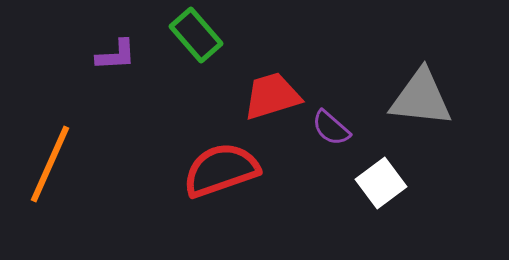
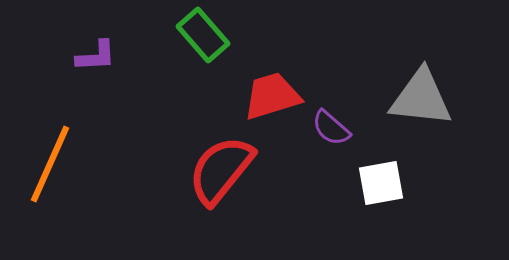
green rectangle: moved 7 px right
purple L-shape: moved 20 px left, 1 px down
red semicircle: rotated 32 degrees counterclockwise
white square: rotated 27 degrees clockwise
